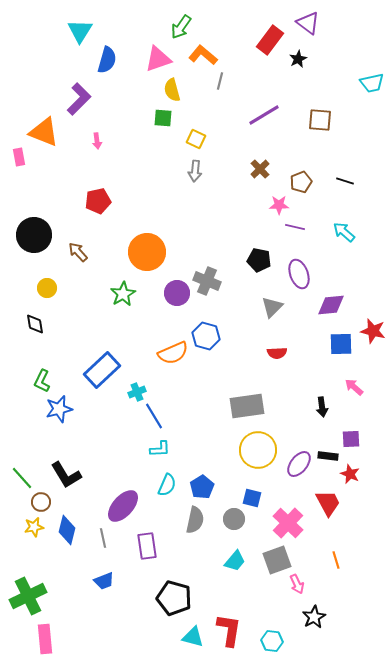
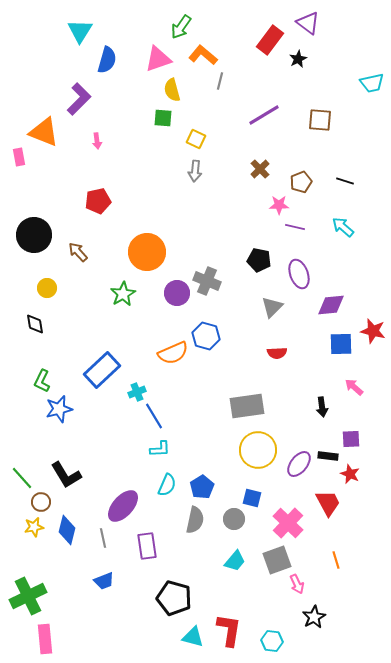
cyan arrow at (344, 232): moved 1 px left, 5 px up
